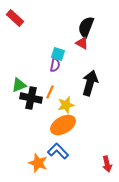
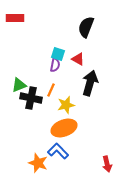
red rectangle: rotated 42 degrees counterclockwise
red triangle: moved 4 px left, 16 px down
orange line: moved 1 px right, 2 px up
orange ellipse: moved 1 px right, 3 px down; rotated 10 degrees clockwise
